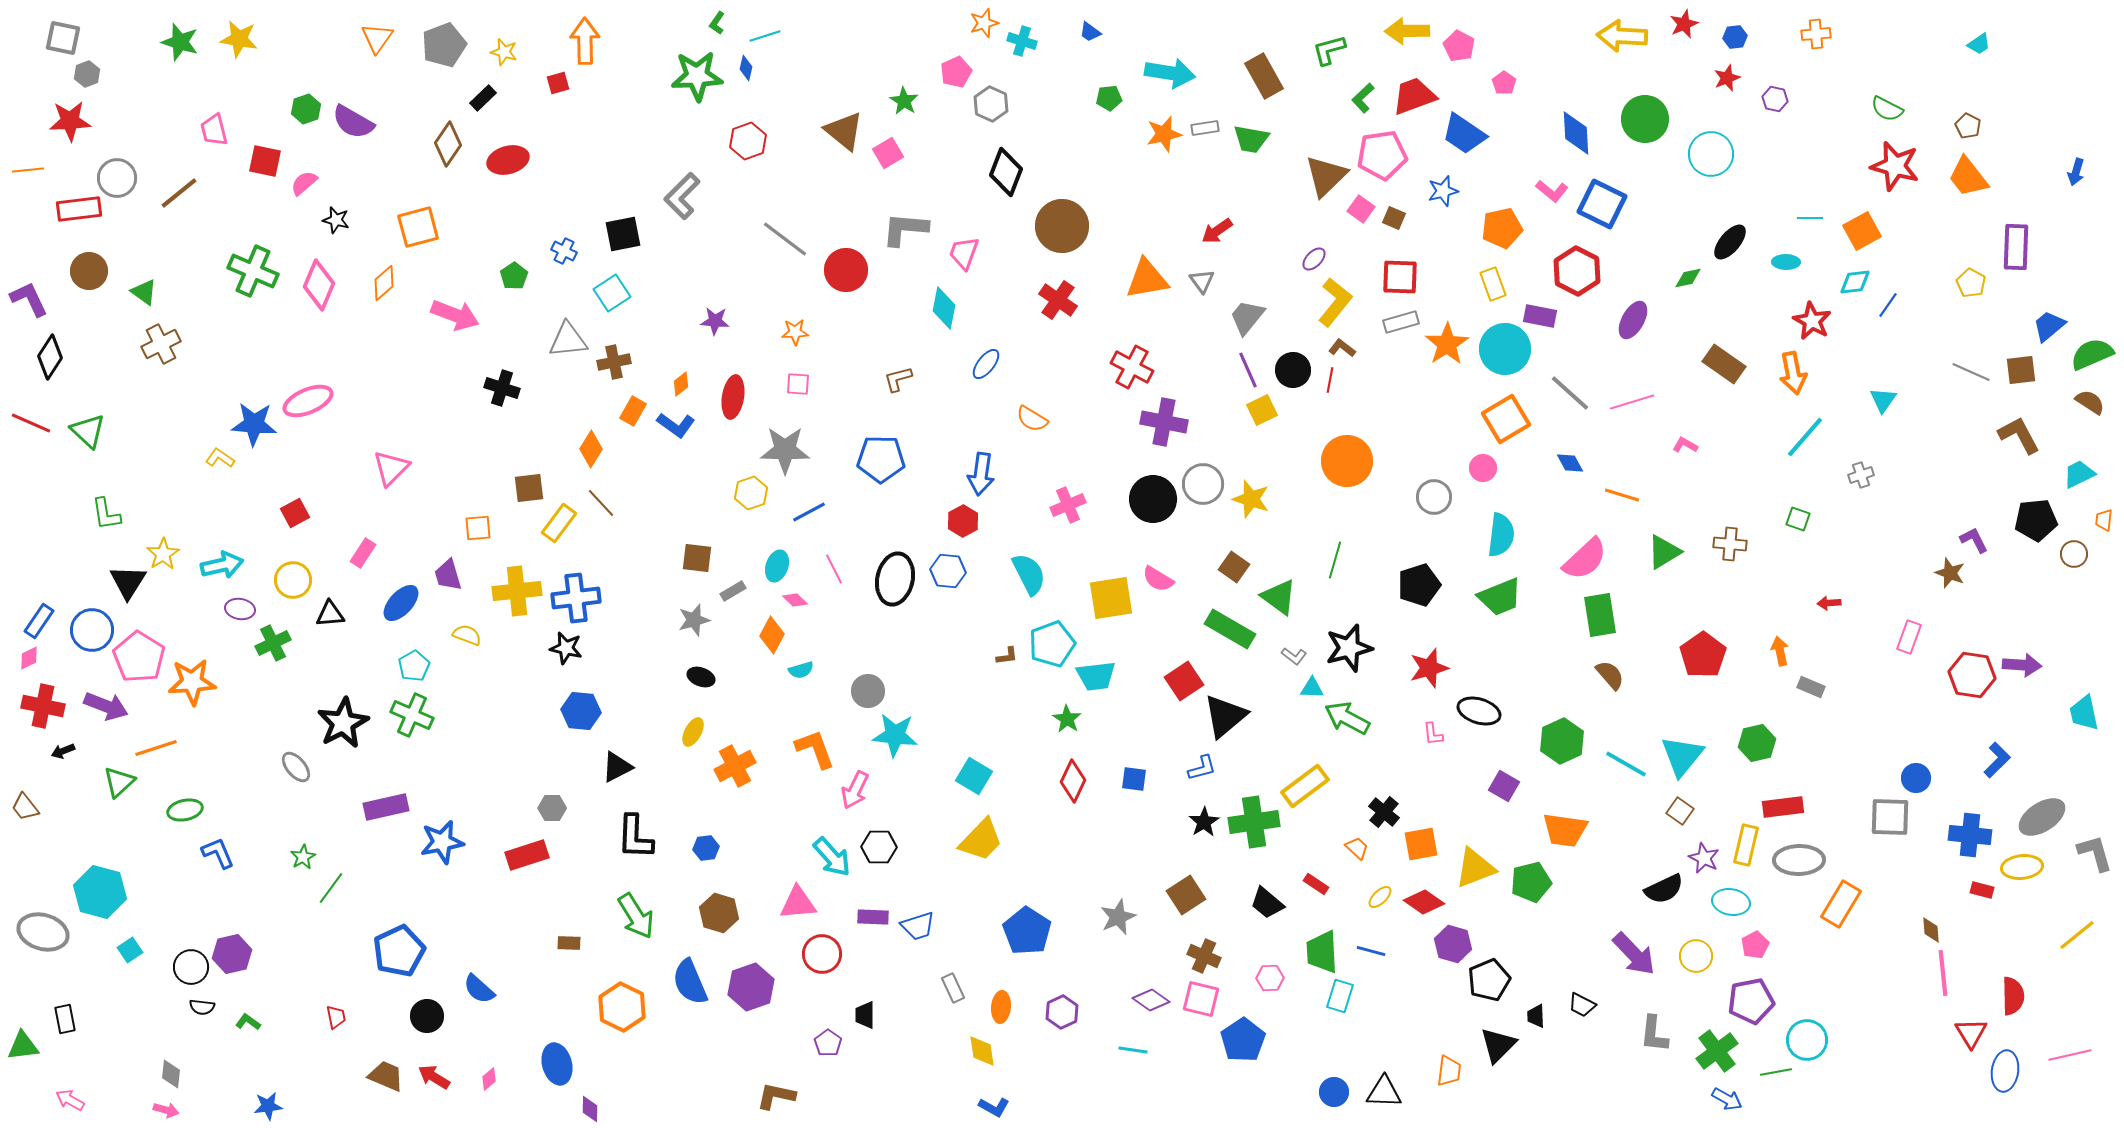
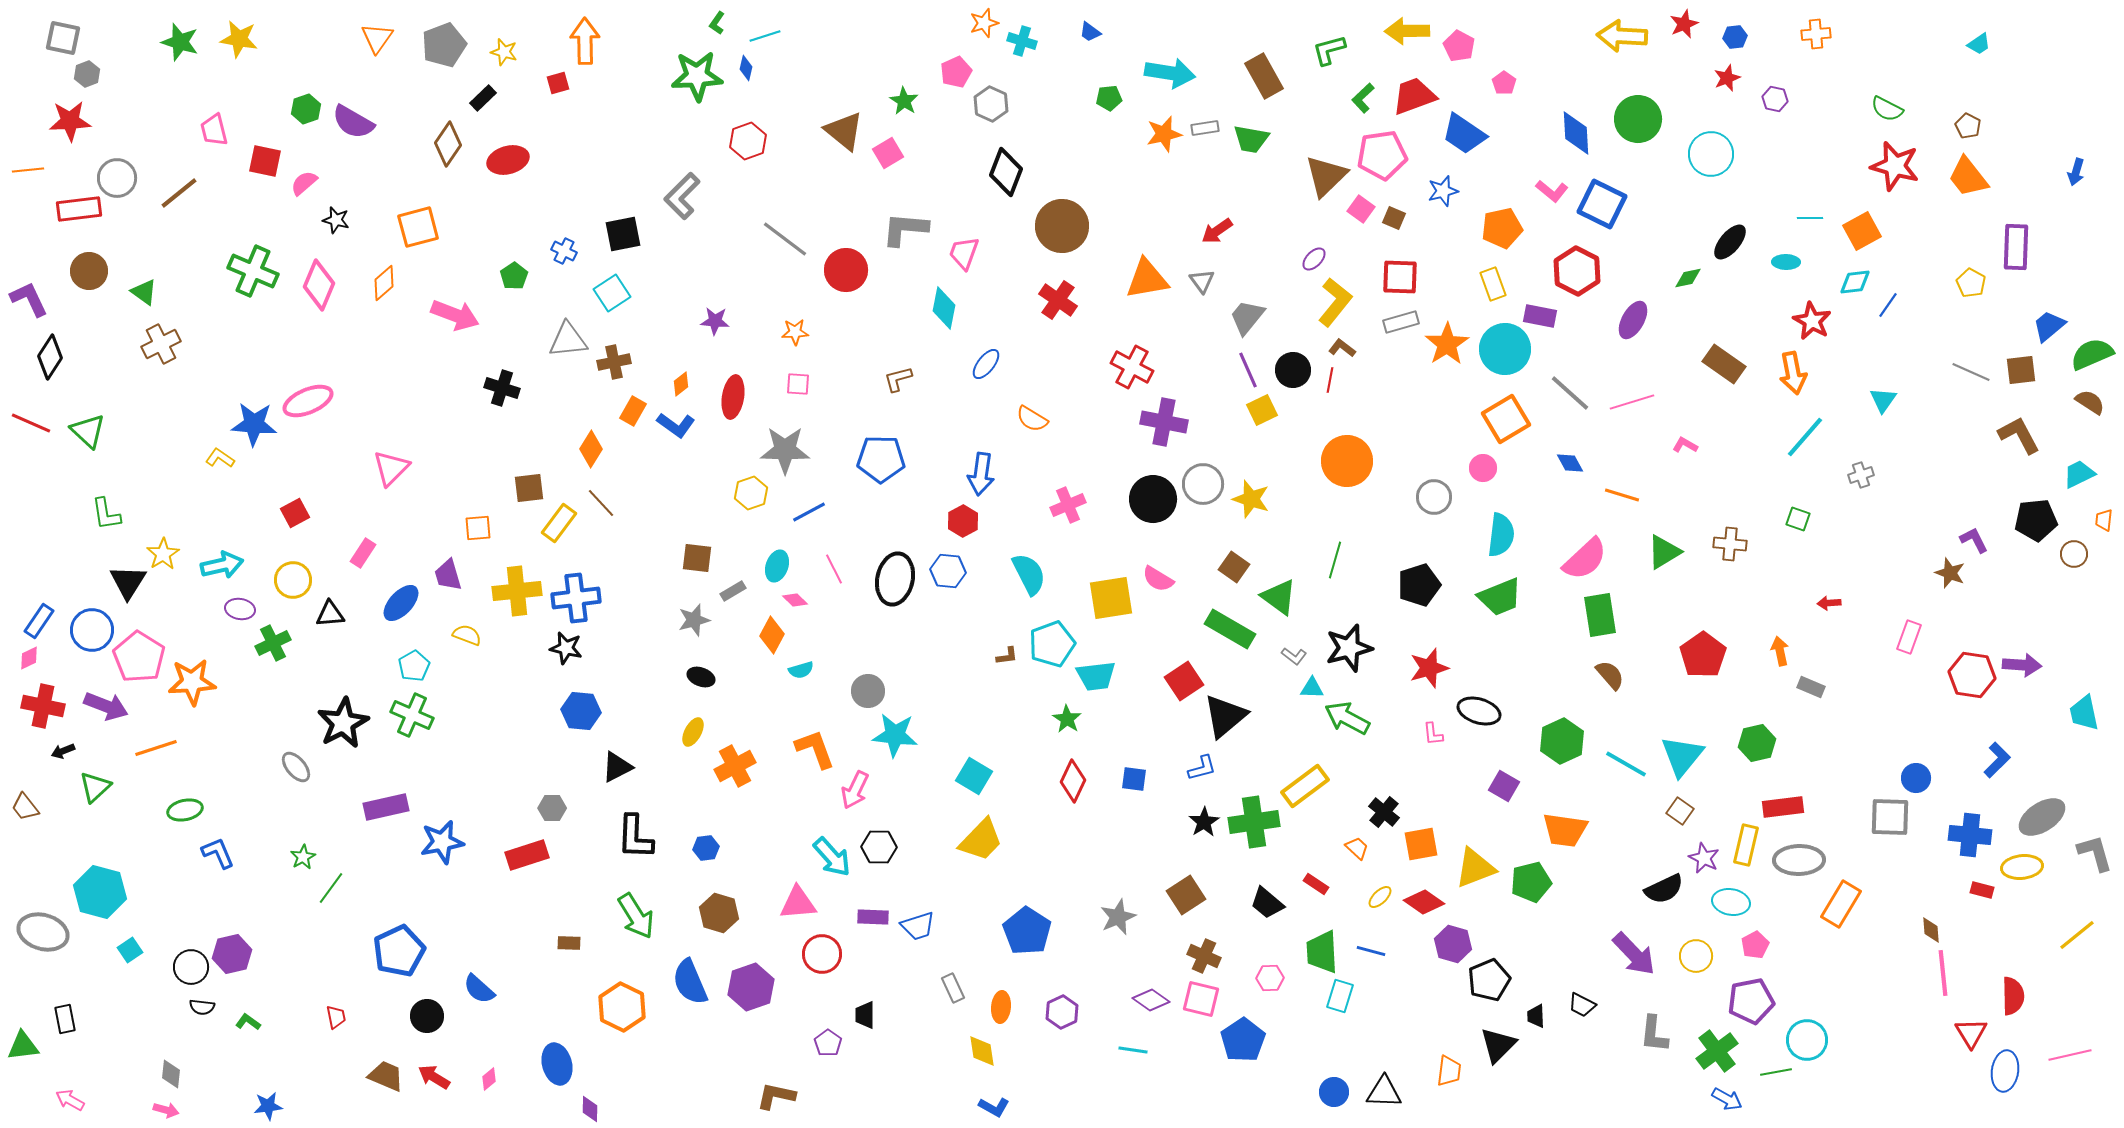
green circle at (1645, 119): moved 7 px left
green triangle at (119, 782): moved 24 px left, 5 px down
